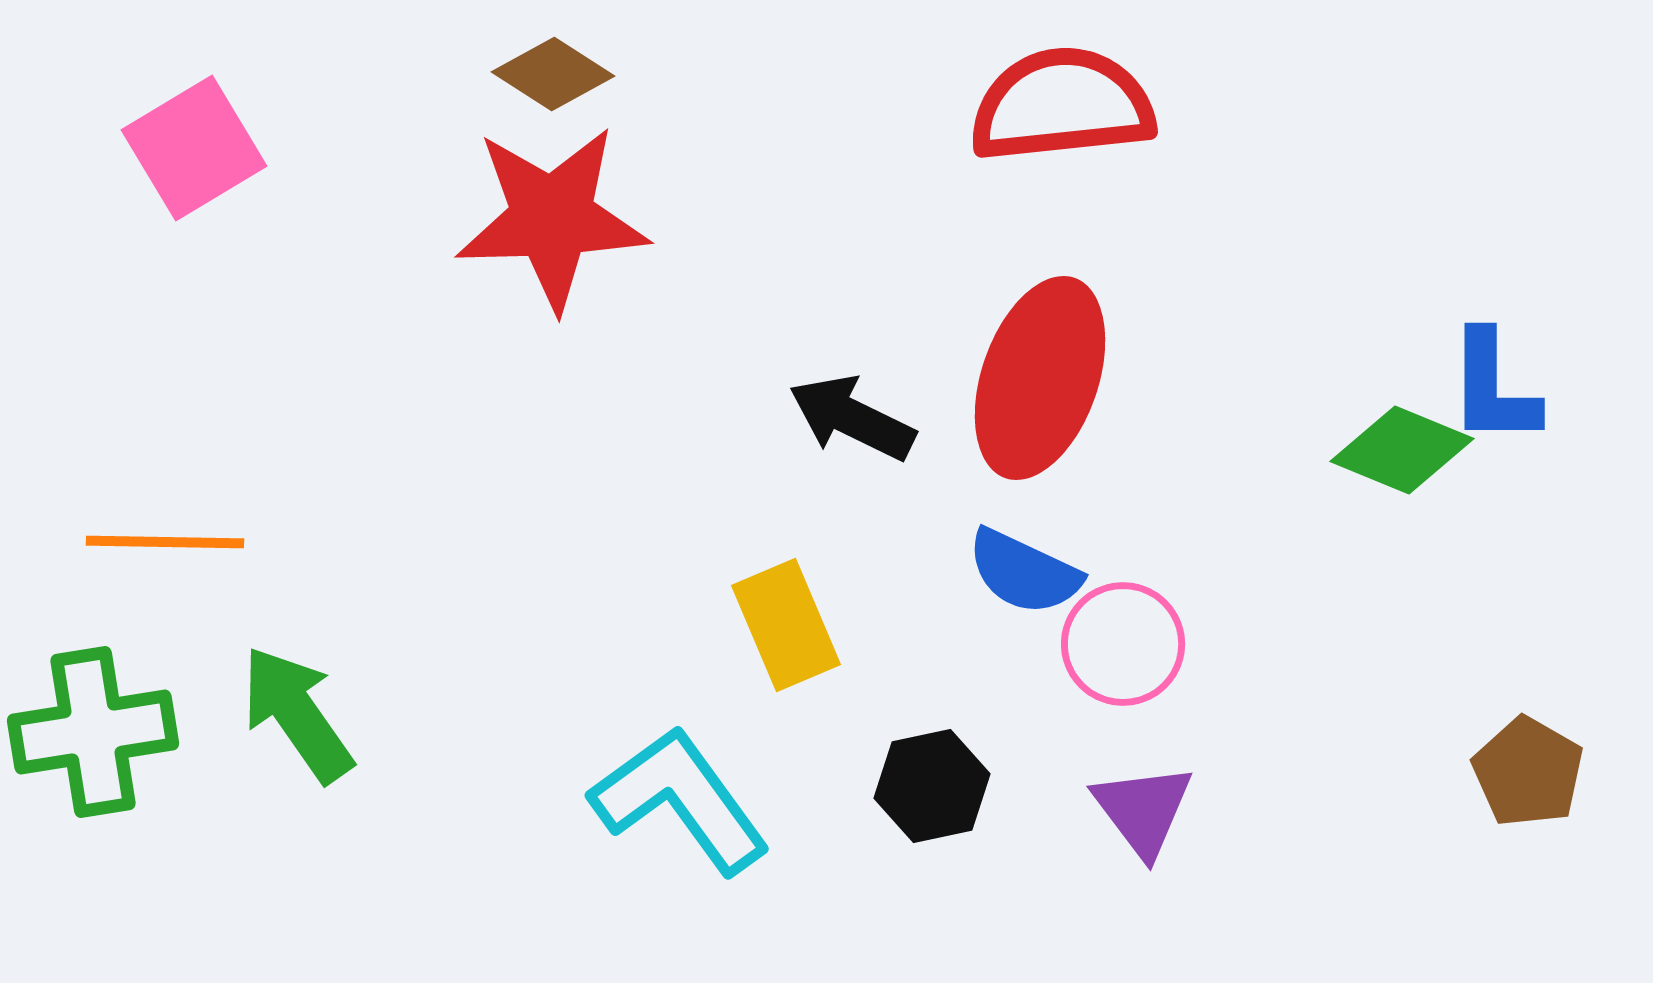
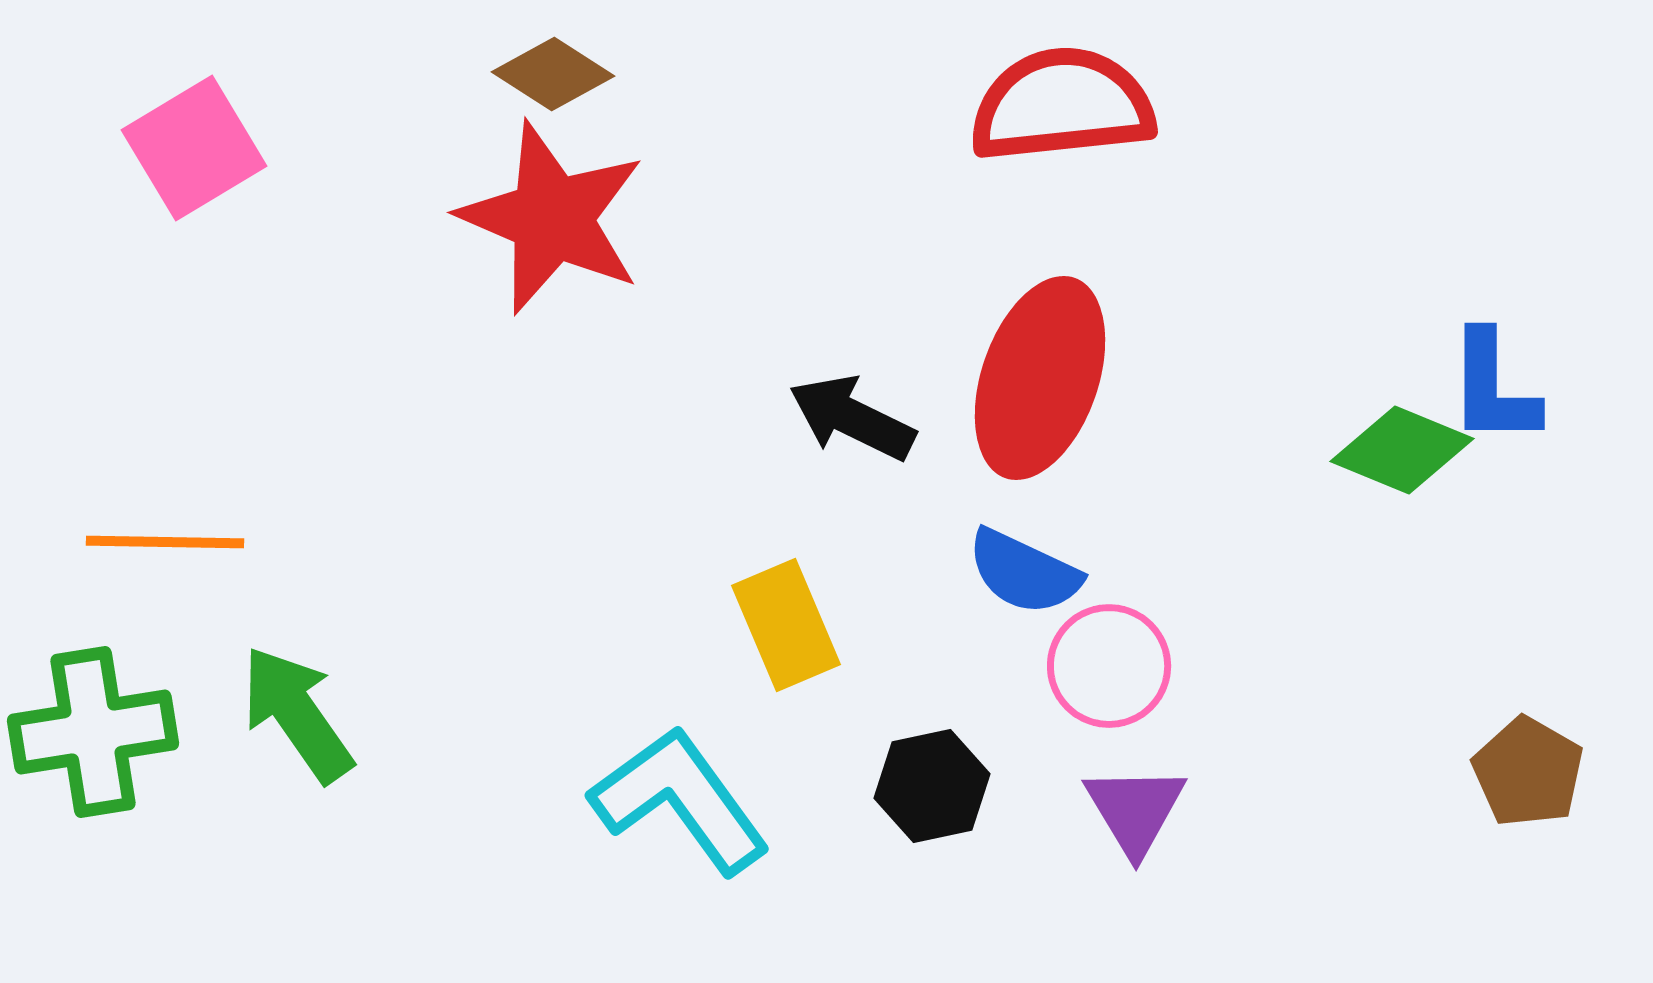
red star: rotated 25 degrees clockwise
pink circle: moved 14 px left, 22 px down
purple triangle: moved 8 px left; rotated 6 degrees clockwise
